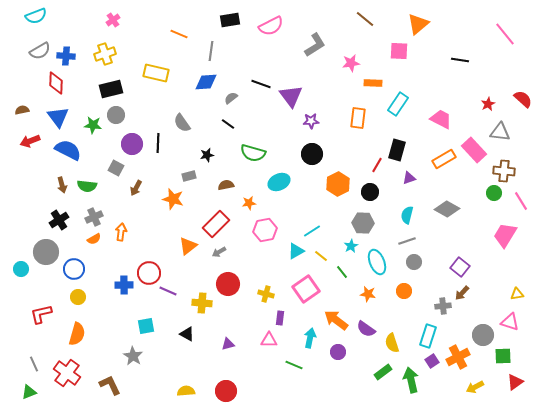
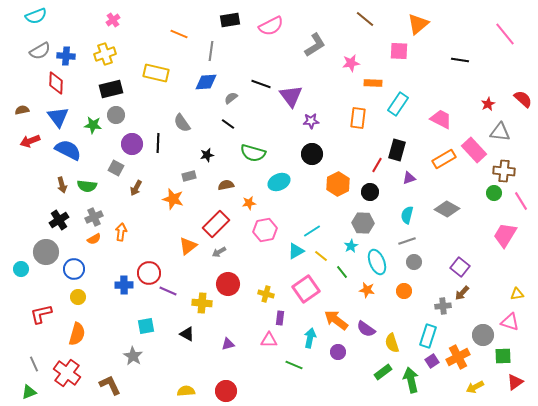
orange star at (368, 294): moved 1 px left, 4 px up
